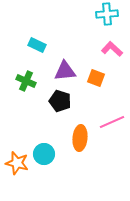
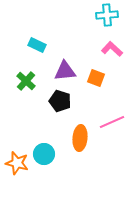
cyan cross: moved 1 px down
green cross: rotated 18 degrees clockwise
